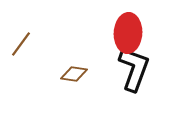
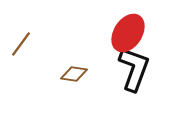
red ellipse: rotated 30 degrees clockwise
